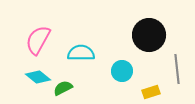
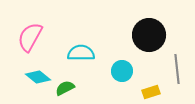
pink semicircle: moved 8 px left, 3 px up
green semicircle: moved 2 px right
